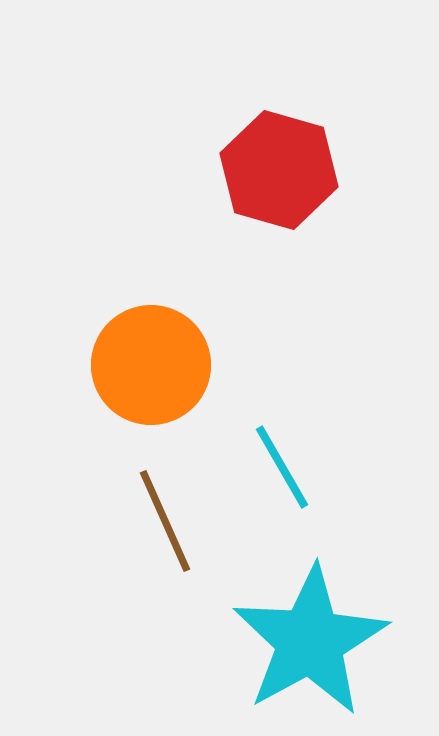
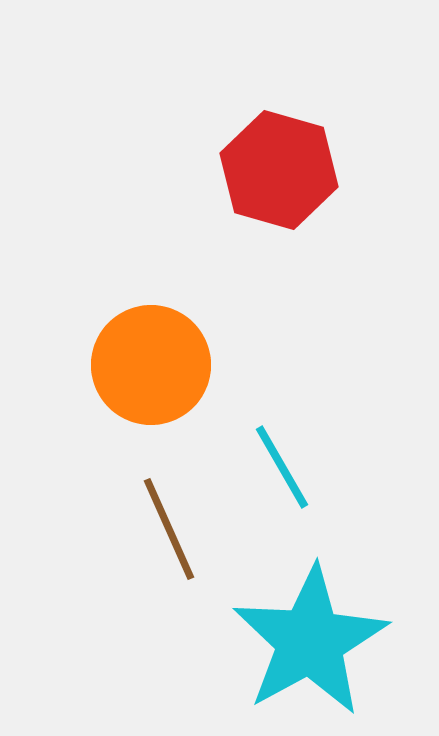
brown line: moved 4 px right, 8 px down
